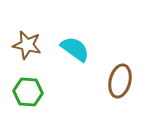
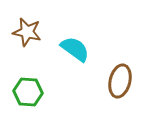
brown star: moved 13 px up
